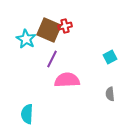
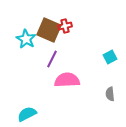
cyan semicircle: rotated 60 degrees clockwise
